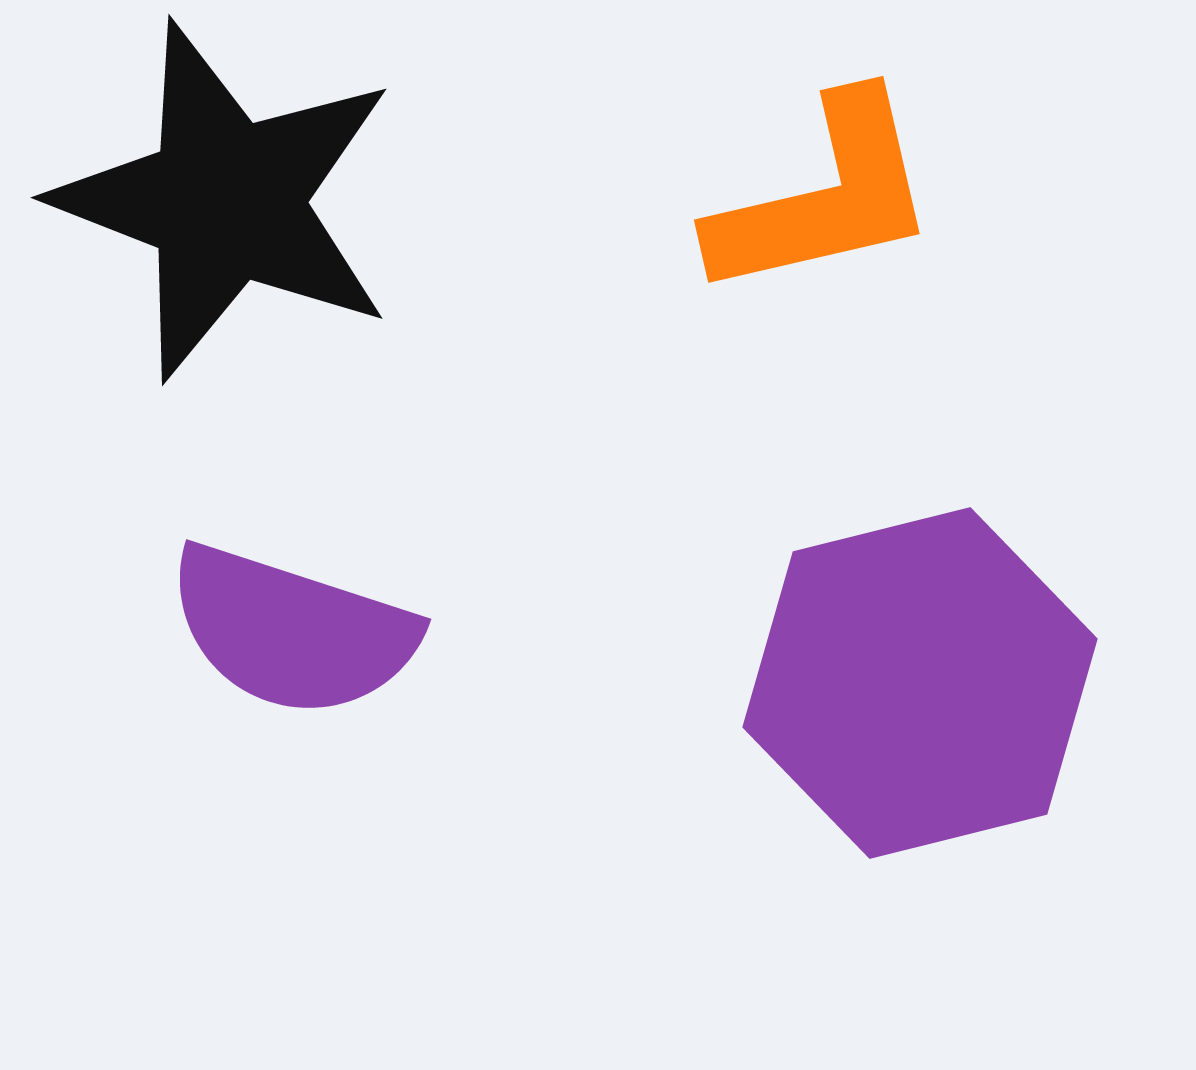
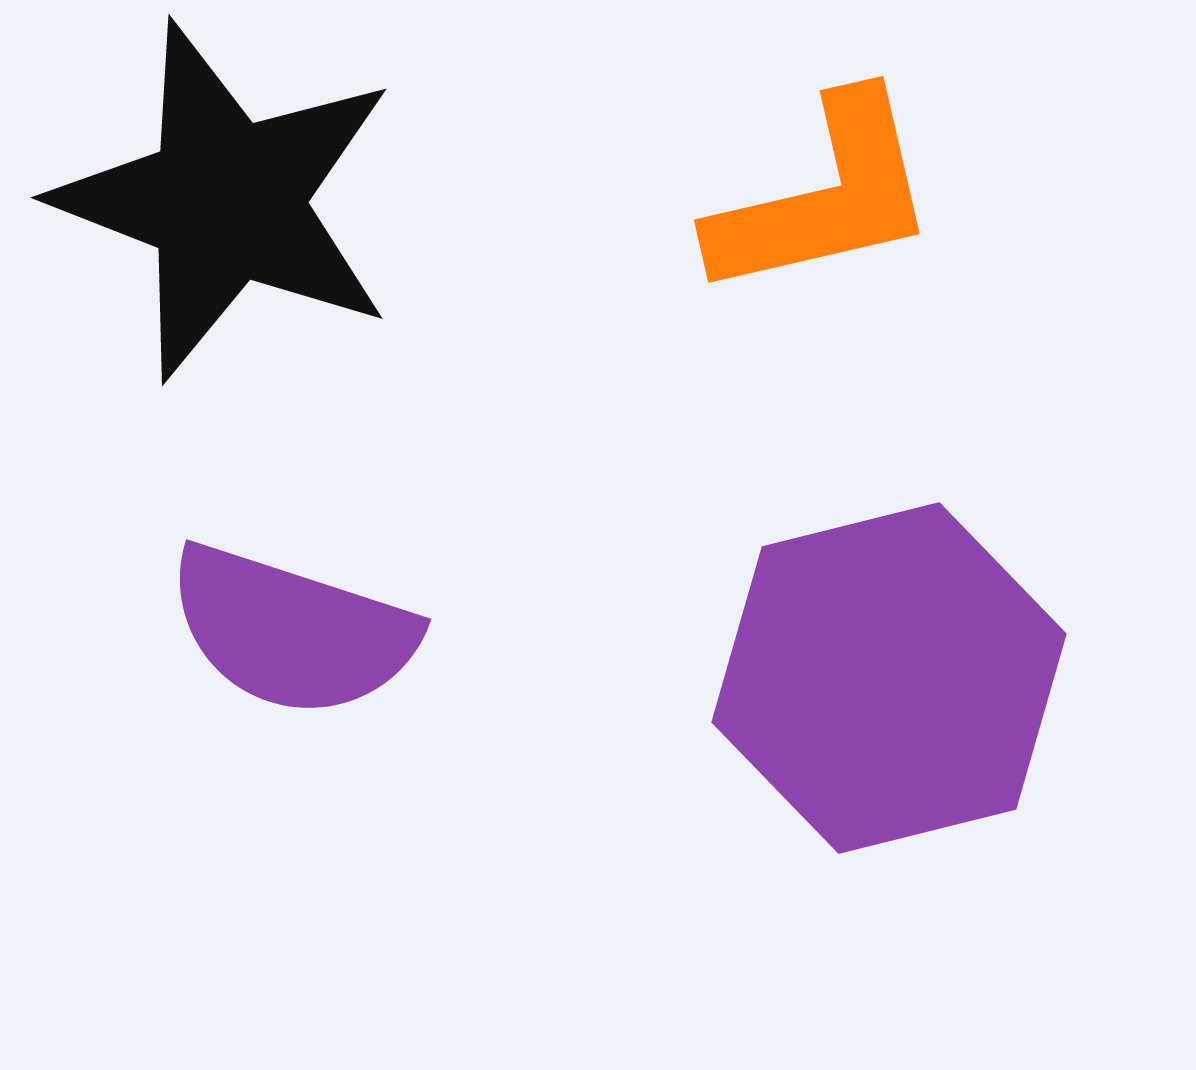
purple hexagon: moved 31 px left, 5 px up
